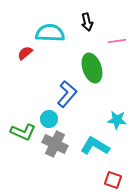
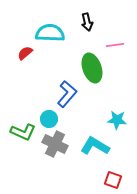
pink line: moved 2 px left, 4 px down
